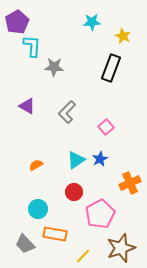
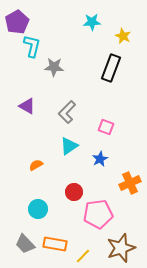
cyan L-shape: rotated 10 degrees clockwise
pink square: rotated 28 degrees counterclockwise
cyan triangle: moved 7 px left, 14 px up
pink pentagon: moved 2 px left; rotated 20 degrees clockwise
orange rectangle: moved 10 px down
